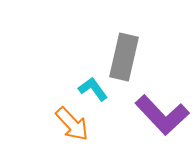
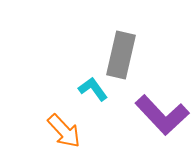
gray rectangle: moved 3 px left, 2 px up
orange arrow: moved 8 px left, 7 px down
